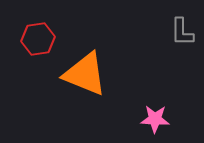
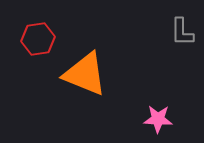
pink star: moved 3 px right
